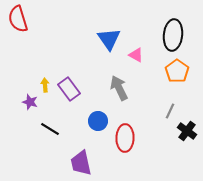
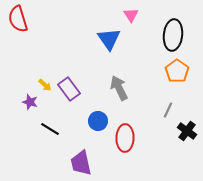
pink triangle: moved 5 px left, 40 px up; rotated 28 degrees clockwise
yellow arrow: rotated 136 degrees clockwise
gray line: moved 2 px left, 1 px up
